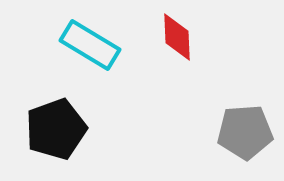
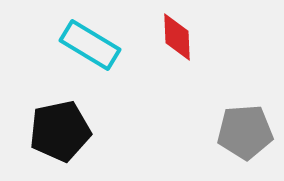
black pentagon: moved 4 px right, 2 px down; rotated 8 degrees clockwise
